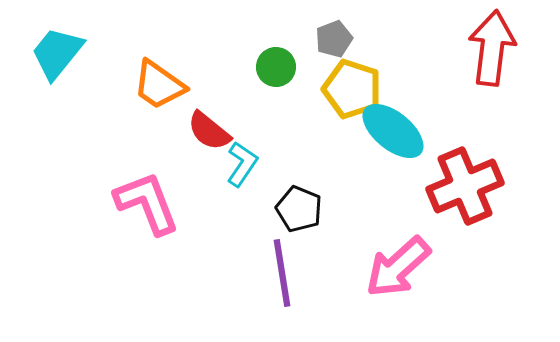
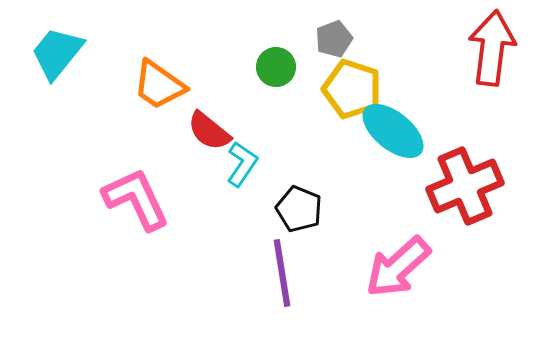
pink L-shape: moved 11 px left, 4 px up; rotated 4 degrees counterclockwise
